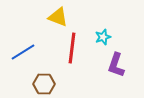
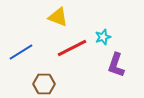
red line: rotated 56 degrees clockwise
blue line: moved 2 px left
